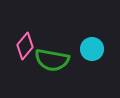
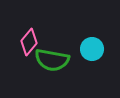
pink diamond: moved 4 px right, 4 px up
